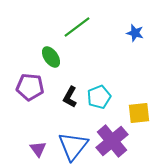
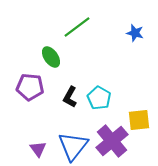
cyan pentagon: moved 1 px down; rotated 20 degrees counterclockwise
yellow square: moved 7 px down
